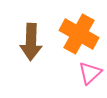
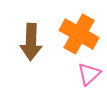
pink triangle: moved 1 px left, 1 px down
